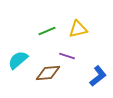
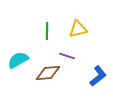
green line: rotated 66 degrees counterclockwise
cyan semicircle: rotated 10 degrees clockwise
